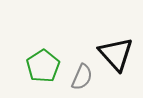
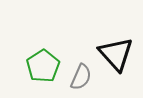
gray semicircle: moved 1 px left
